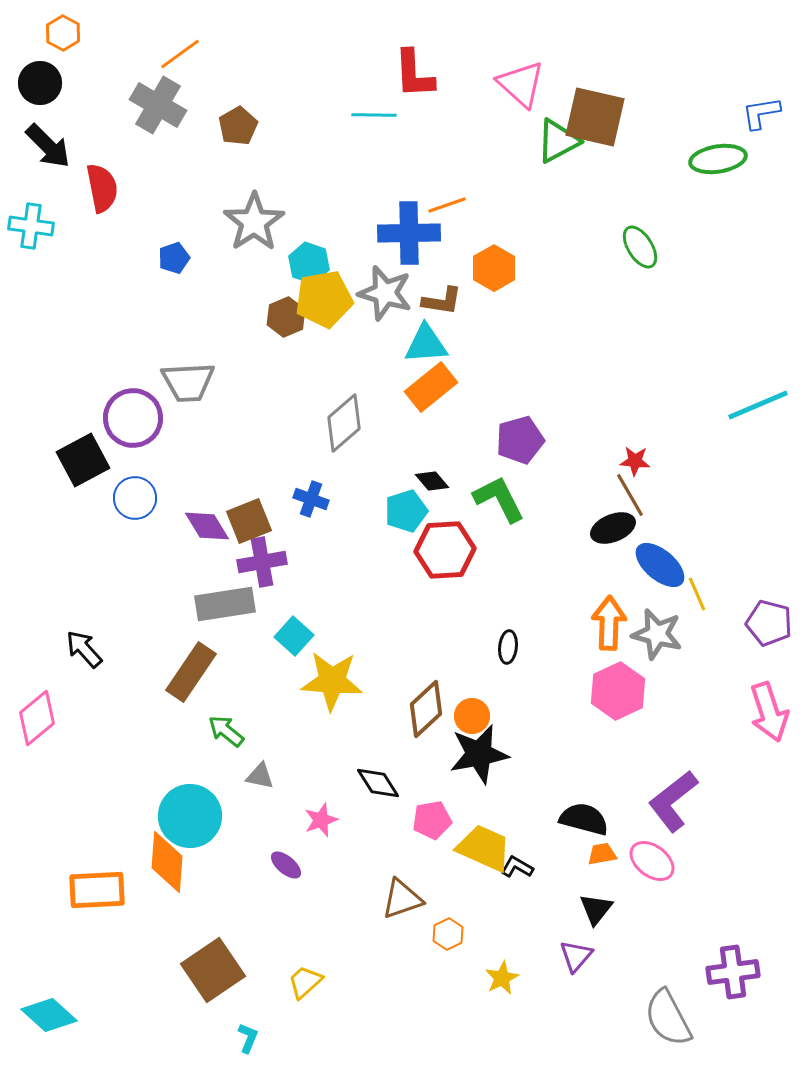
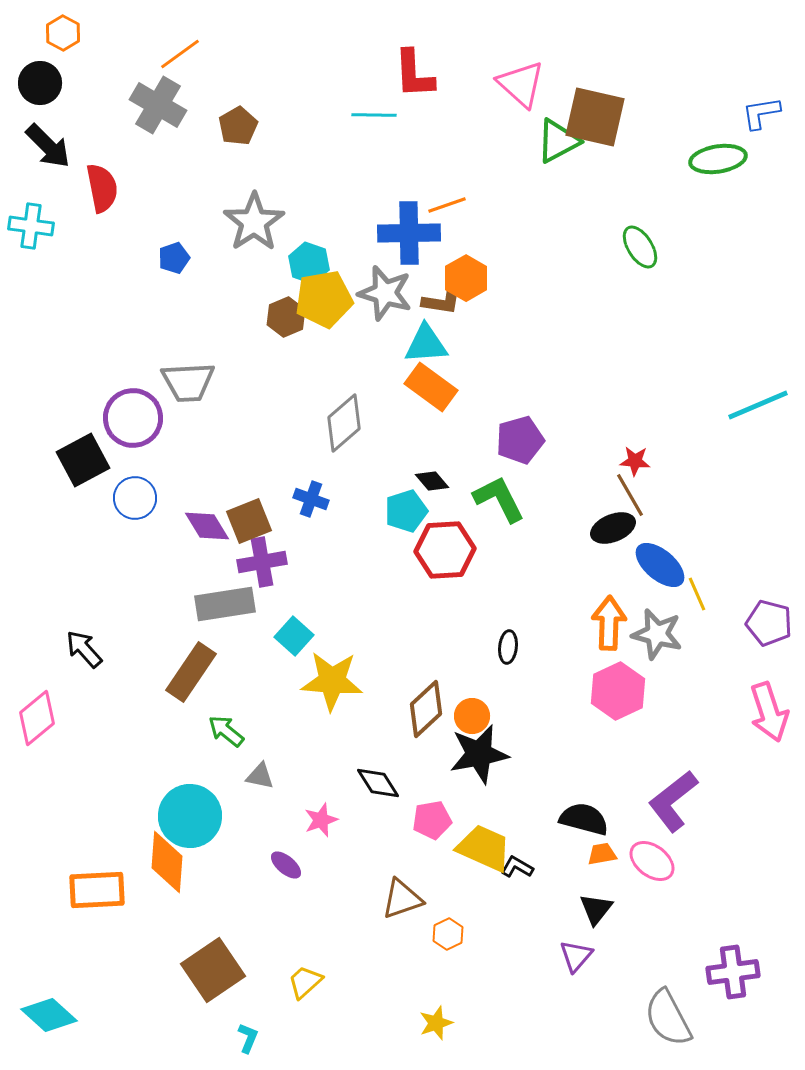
orange hexagon at (494, 268): moved 28 px left, 10 px down
orange rectangle at (431, 387): rotated 75 degrees clockwise
yellow star at (502, 978): moved 66 px left, 45 px down; rotated 8 degrees clockwise
